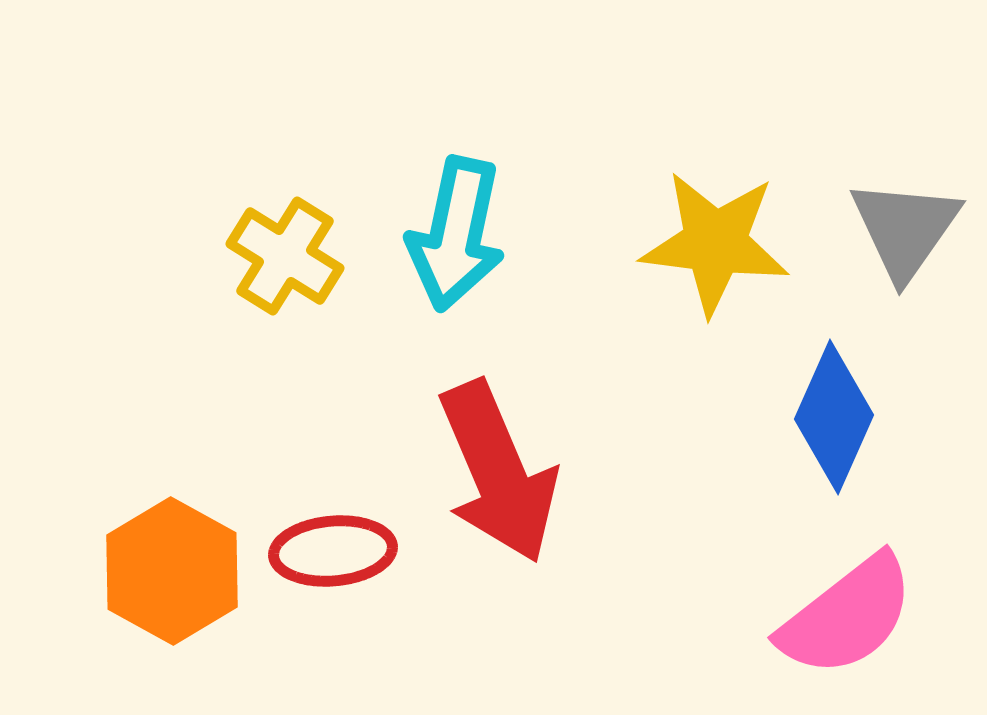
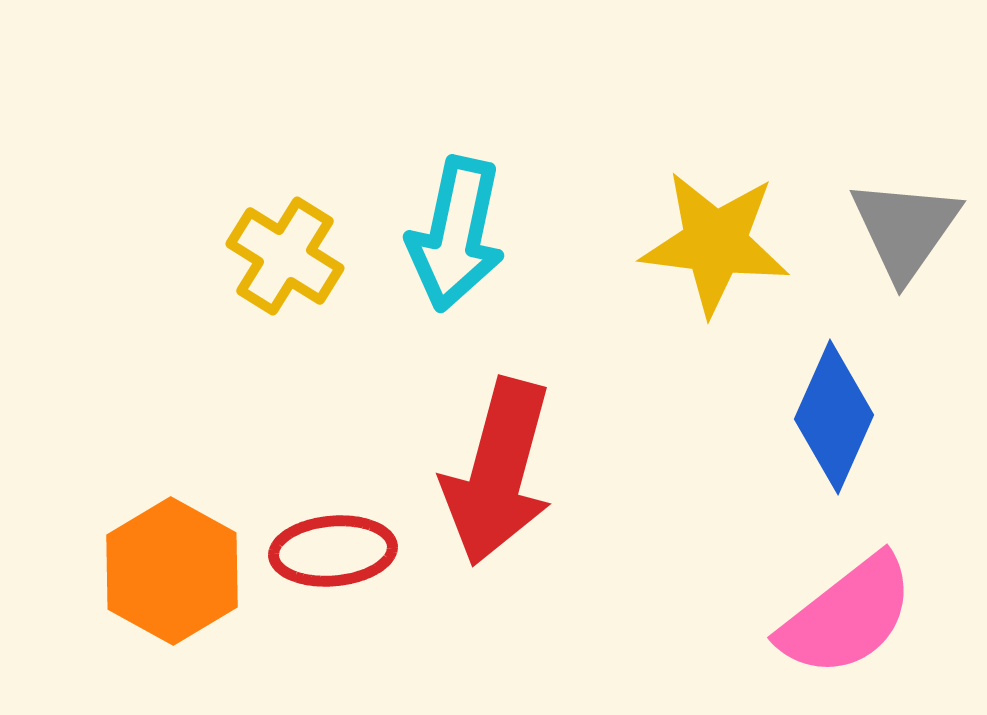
red arrow: rotated 38 degrees clockwise
